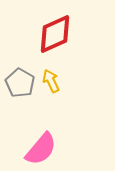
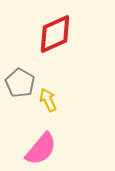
yellow arrow: moved 3 px left, 19 px down
